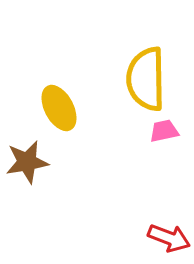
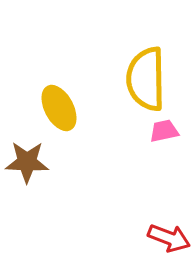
brown star: rotated 12 degrees clockwise
